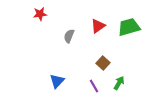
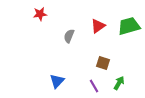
green trapezoid: moved 1 px up
brown square: rotated 24 degrees counterclockwise
